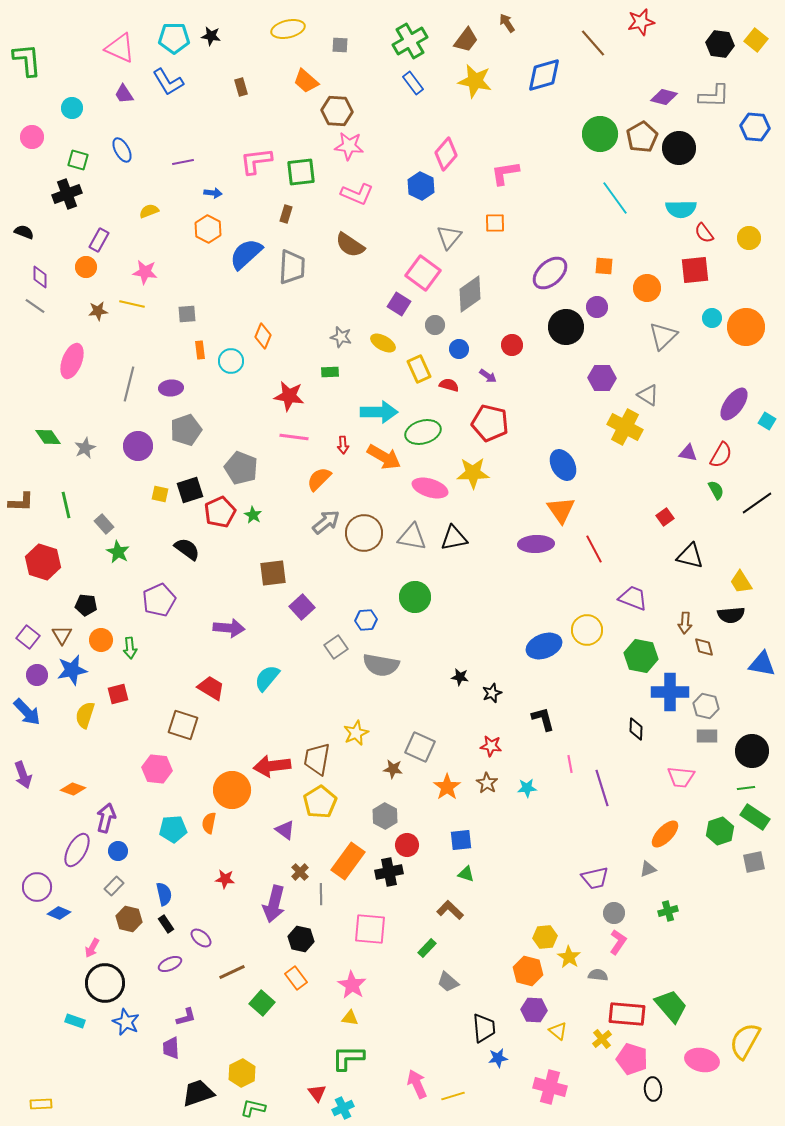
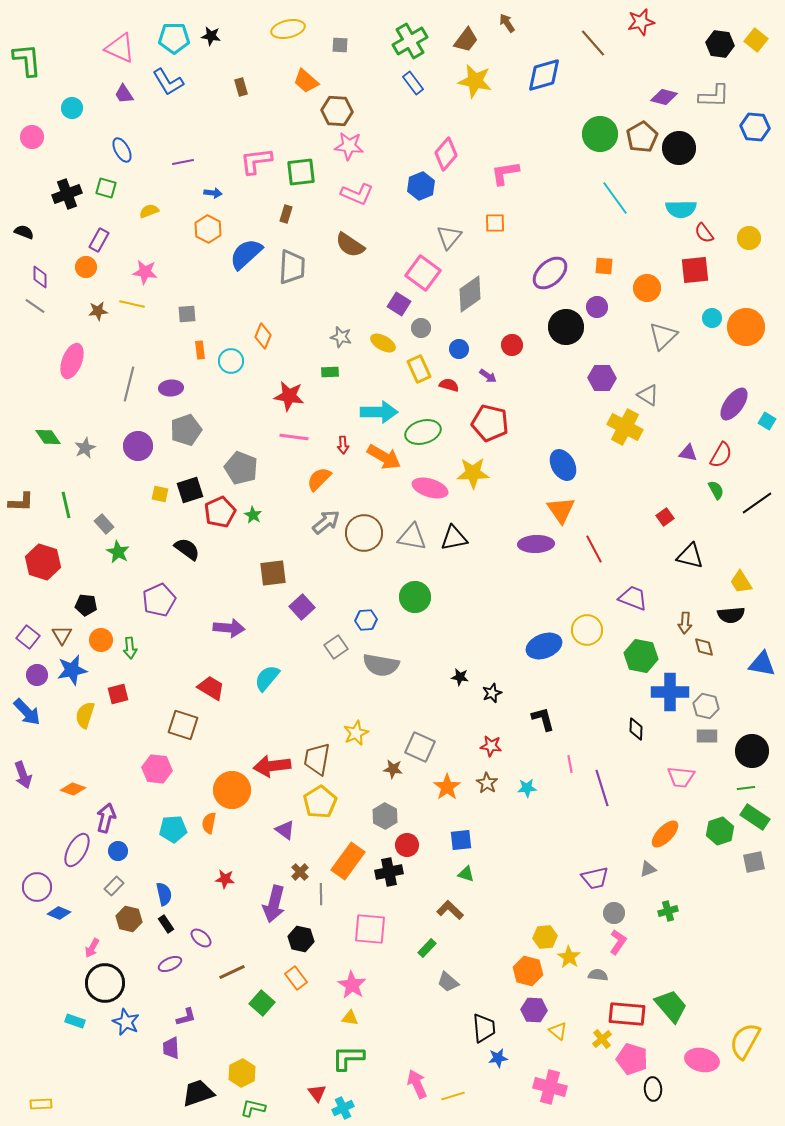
green square at (78, 160): moved 28 px right, 28 px down
blue hexagon at (421, 186): rotated 12 degrees clockwise
gray circle at (435, 325): moved 14 px left, 3 px down
